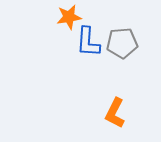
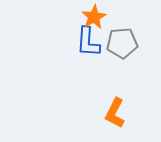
orange star: moved 25 px right; rotated 20 degrees counterclockwise
